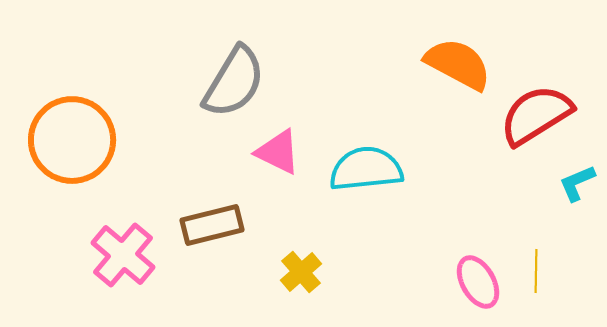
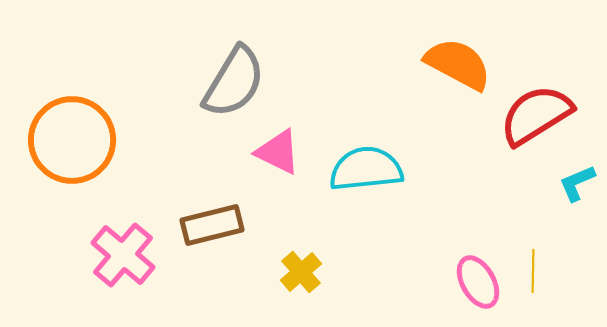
yellow line: moved 3 px left
